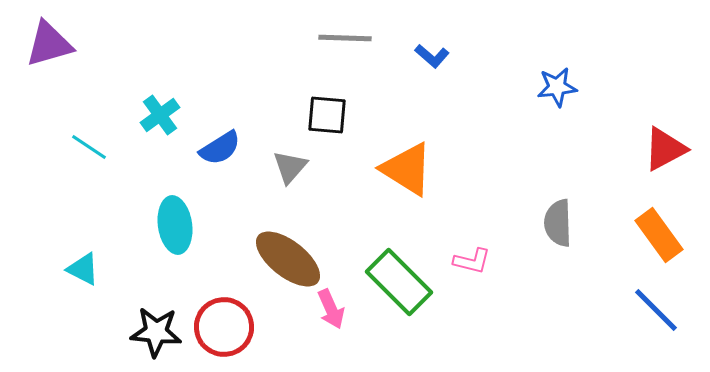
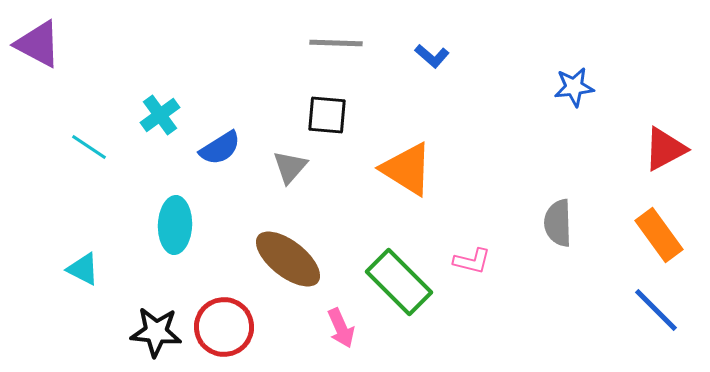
gray line: moved 9 px left, 5 px down
purple triangle: moved 11 px left; rotated 44 degrees clockwise
blue star: moved 17 px right
cyan ellipse: rotated 10 degrees clockwise
pink arrow: moved 10 px right, 19 px down
